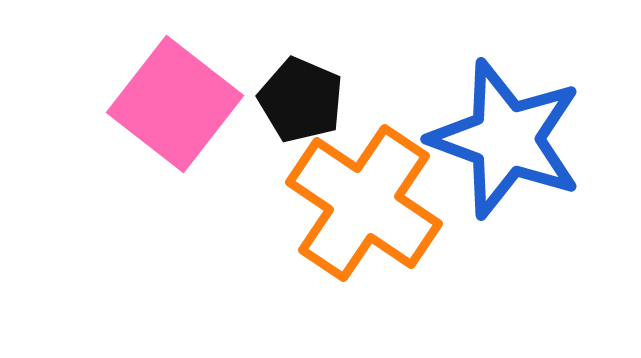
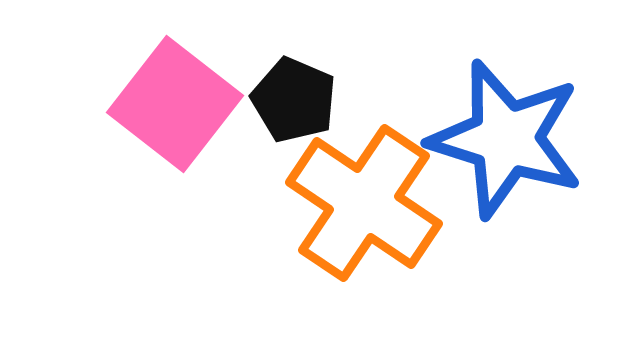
black pentagon: moved 7 px left
blue star: rotated 3 degrees counterclockwise
